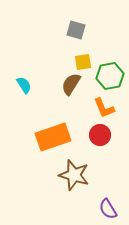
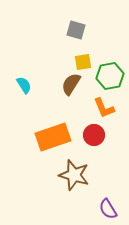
red circle: moved 6 px left
